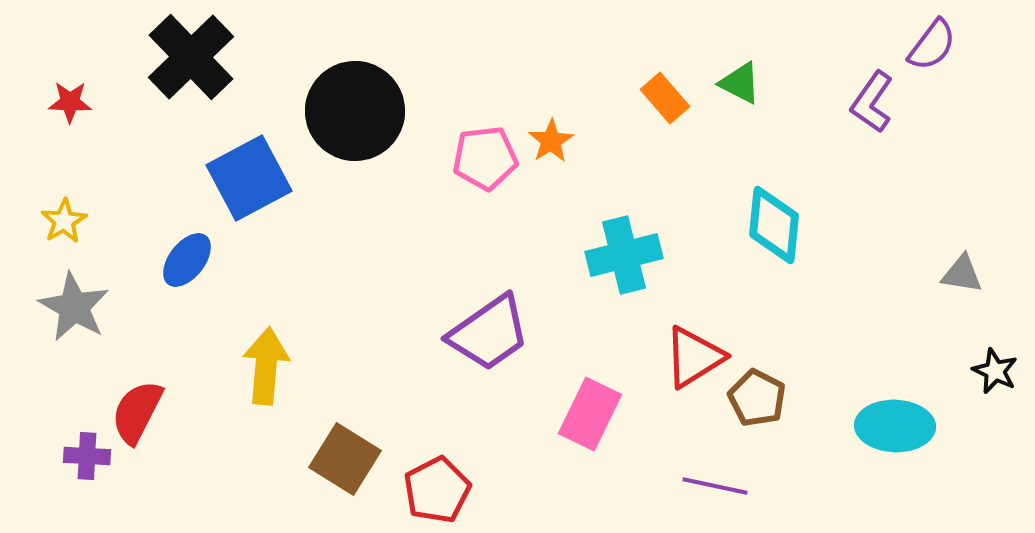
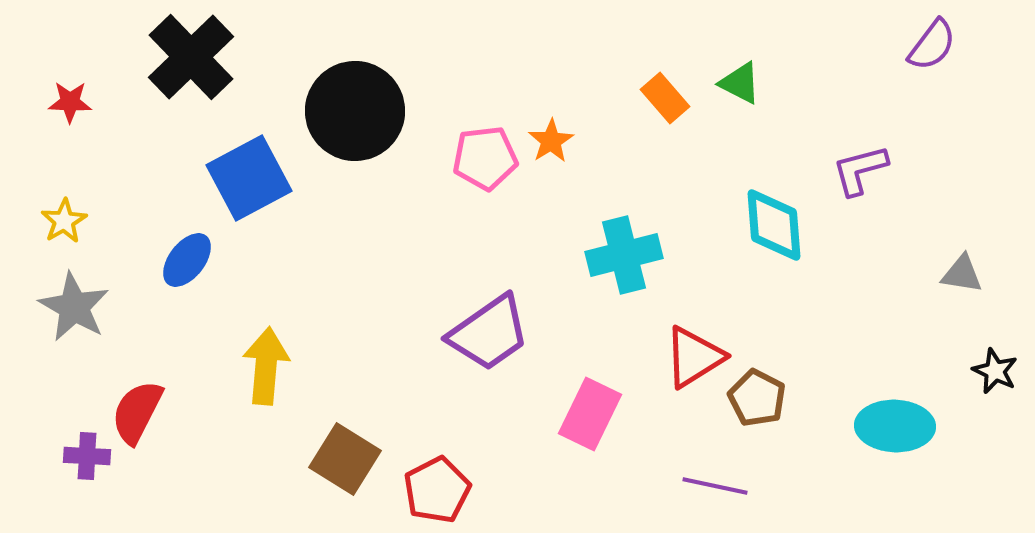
purple L-shape: moved 12 px left, 68 px down; rotated 40 degrees clockwise
cyan diamond: rotated 10 degrees counterclockwise
